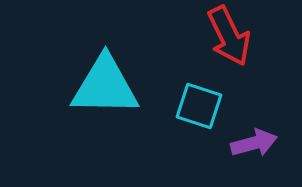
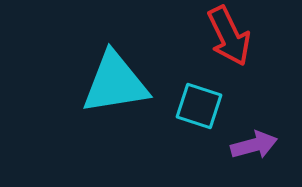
cyan triangle: moved 10 px right, 3 px up; rotated 10 degrees counterclockwise
purple arrow: moved 2 px down
